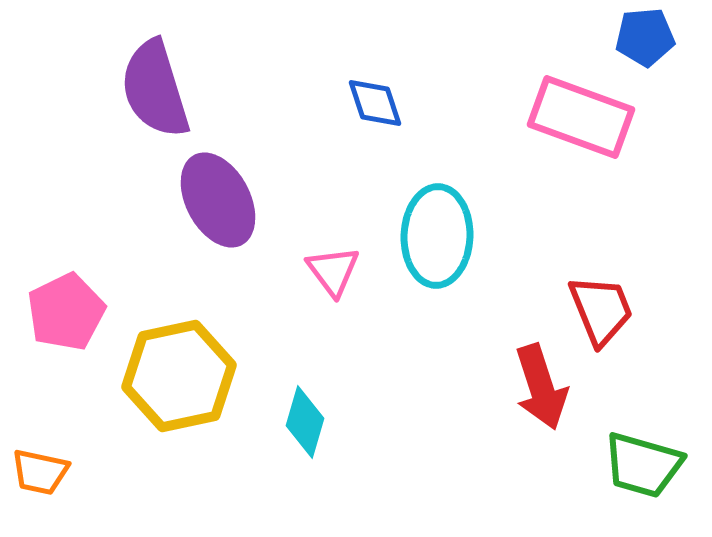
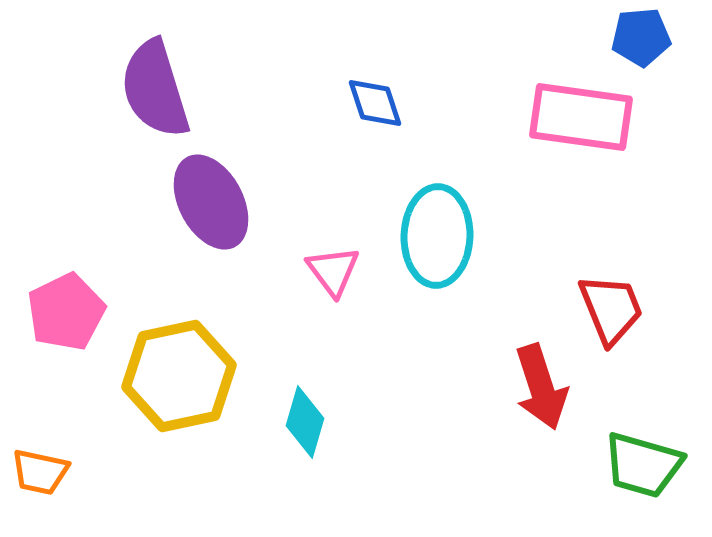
blue pentagon: moved 4 px left
pink rectangle: rotated 12 degrees counterclockwise
purple ellipse: moved 7 px left, 2 px down
red trapezoid: moved 10 px right, 1 px up
